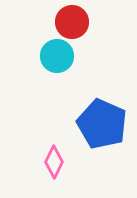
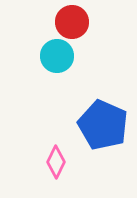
blue pentagon: moved 1 px right, 1 px down
pink diamond: moved 2 px right
